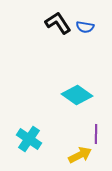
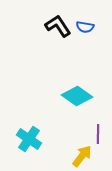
black L-shape: moved 3 px down
cyan diamond: moved 1 px down
purple line: moved 2 px right
yellow arrow: moved 2 px right, 1 px down; rotated 25 degrees counterclockwise
